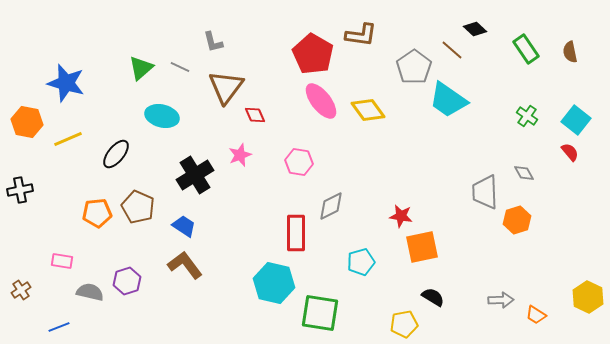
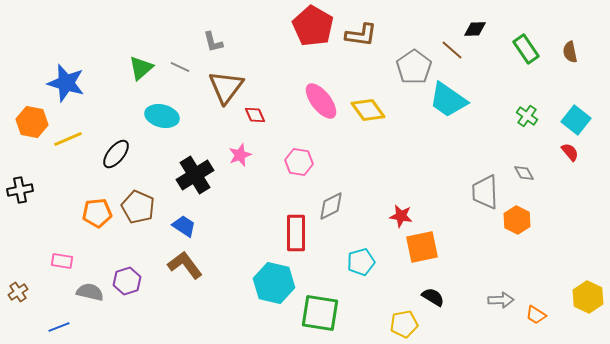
black diamond at (475, 29): rotated 45 degrees counterclockwise
red pentagon at (313, 54): moved 28 px up
orange hexagon at (27, 122): moved 5 px right
orange hexagon at (517, 220): rotated 16 degrees counterclockwise
brown cross at (21, 290): moved 3 px left, 2 px down
